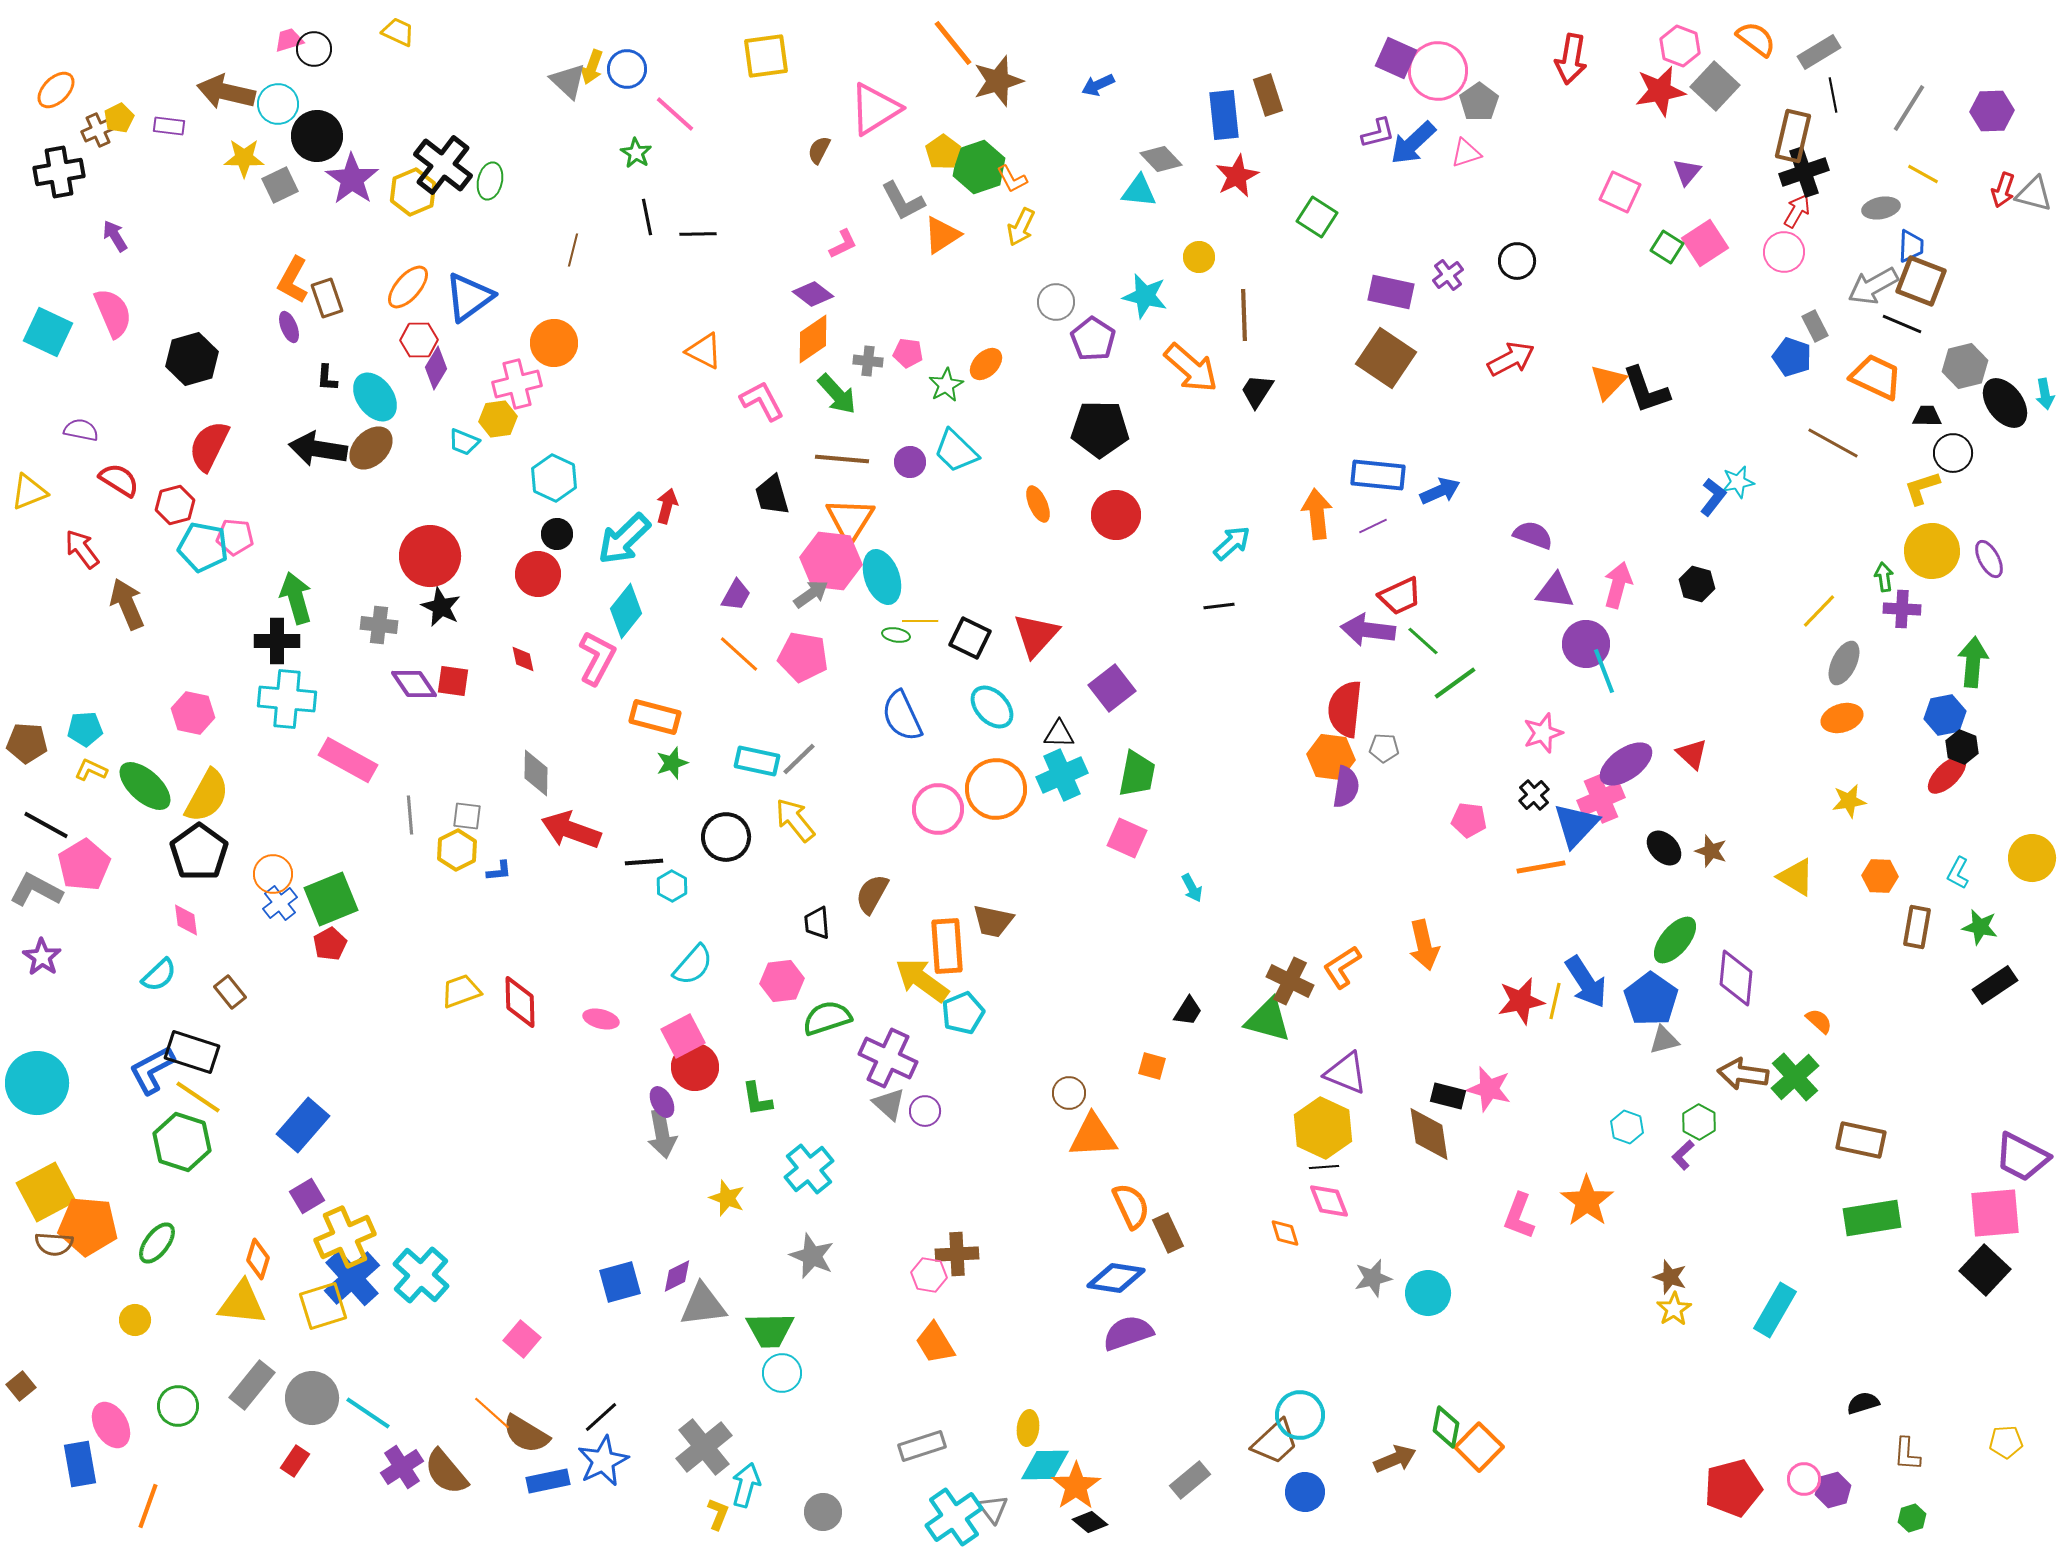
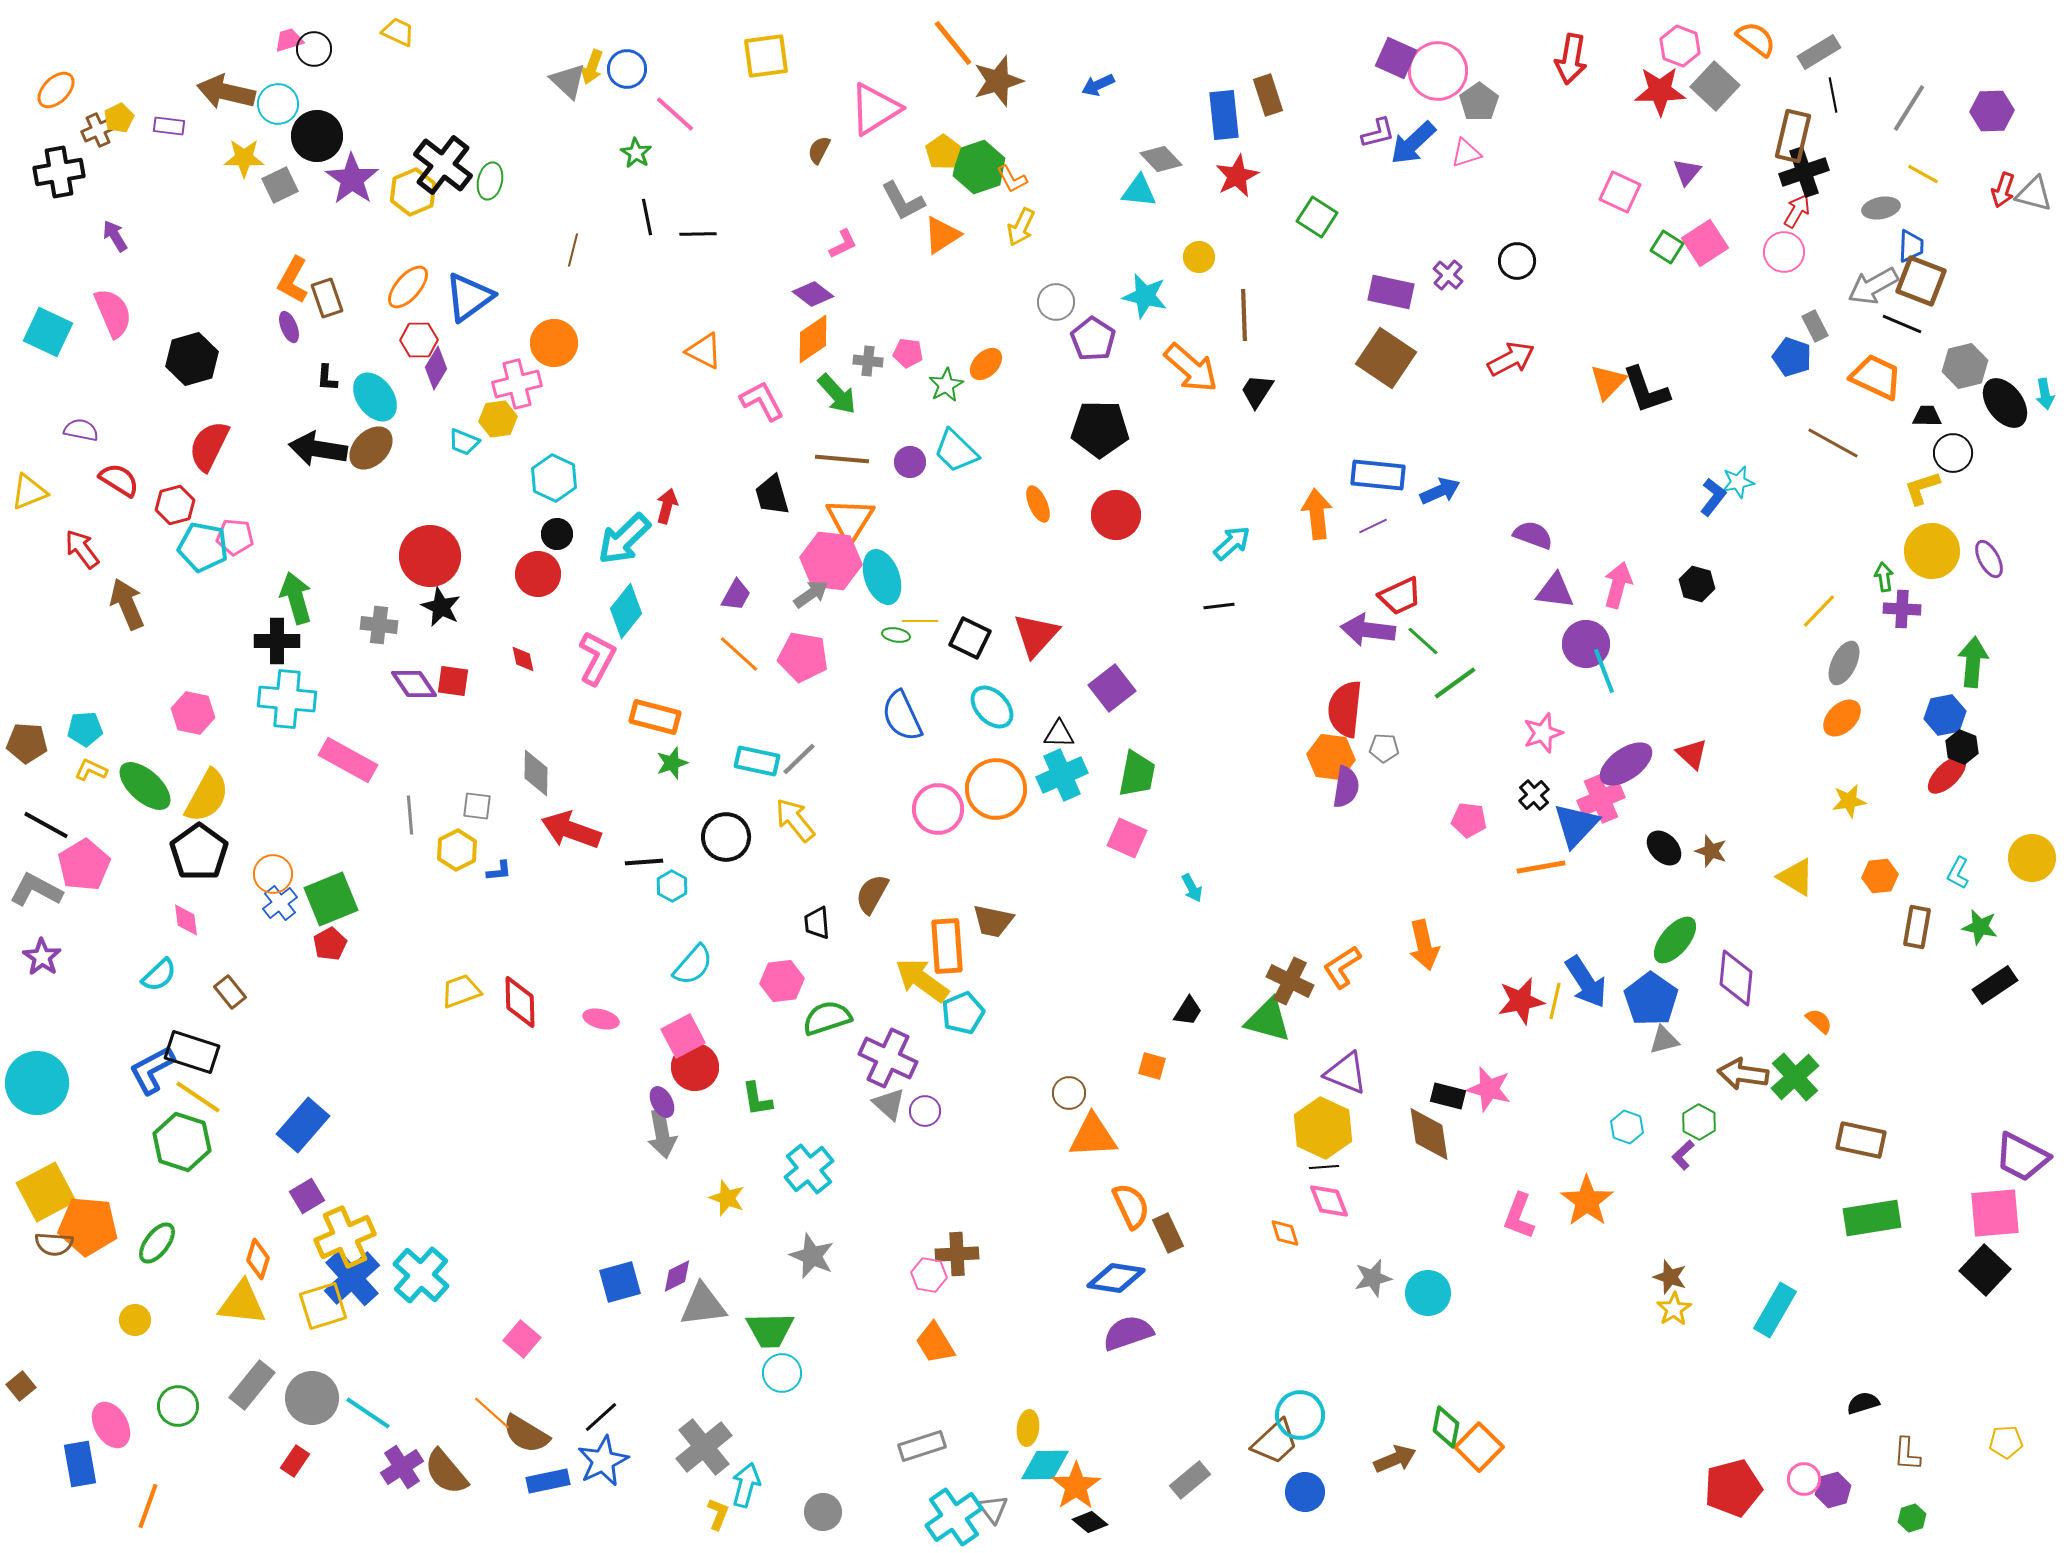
red star at (1660, 91): rotated 9 degrees clockwise
purple cross at (1448, 275): rotated 12 degrees counterclockwise
orange ellipse at (1842, 718): rotated 27 degrees counterclockwise
gray square at (467, 816): moved 10 px right, 10 px up
orange hexagon at (1880, 876): rotated 8 degrees counterclockwise
